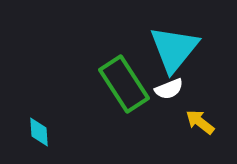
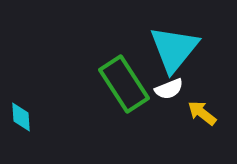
yellow arrow: moved 2 px right, 9 px up
cyan diamond: moved 18 px left, 15 px up
